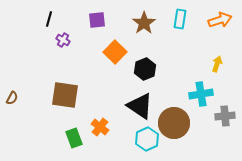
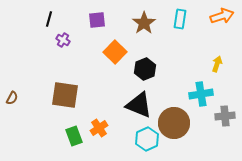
orange arrow: moved 2 px right, 4 px up
black triangle: moved 1 px left, 1 px up; rotated 12 degrees counterclockwise
orange cross: moved 1 px left, 1 px down; rotated 18 degrees clockwise
green rectangle: moved 2 px up
